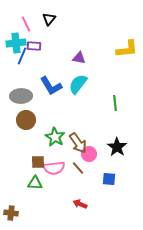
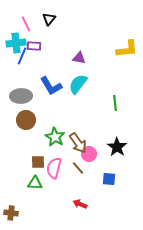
pink semicircle: rotated 110 degrees clockwise
